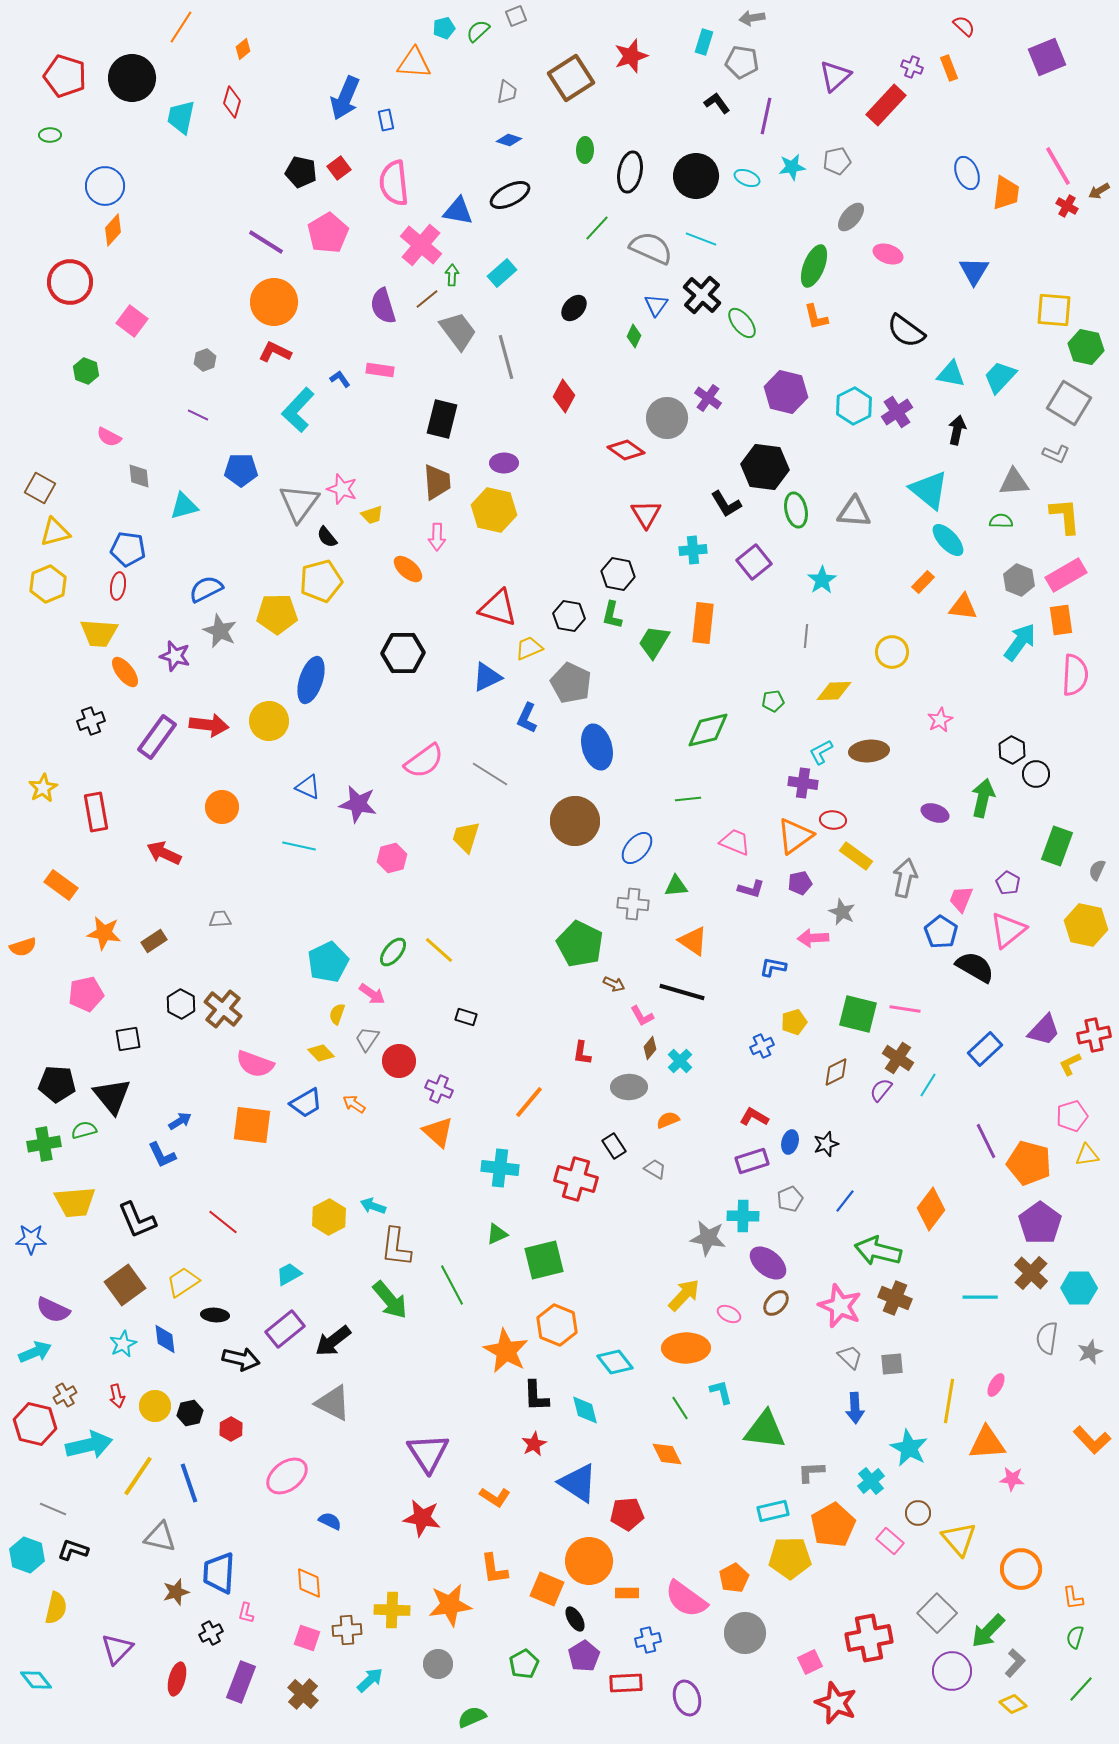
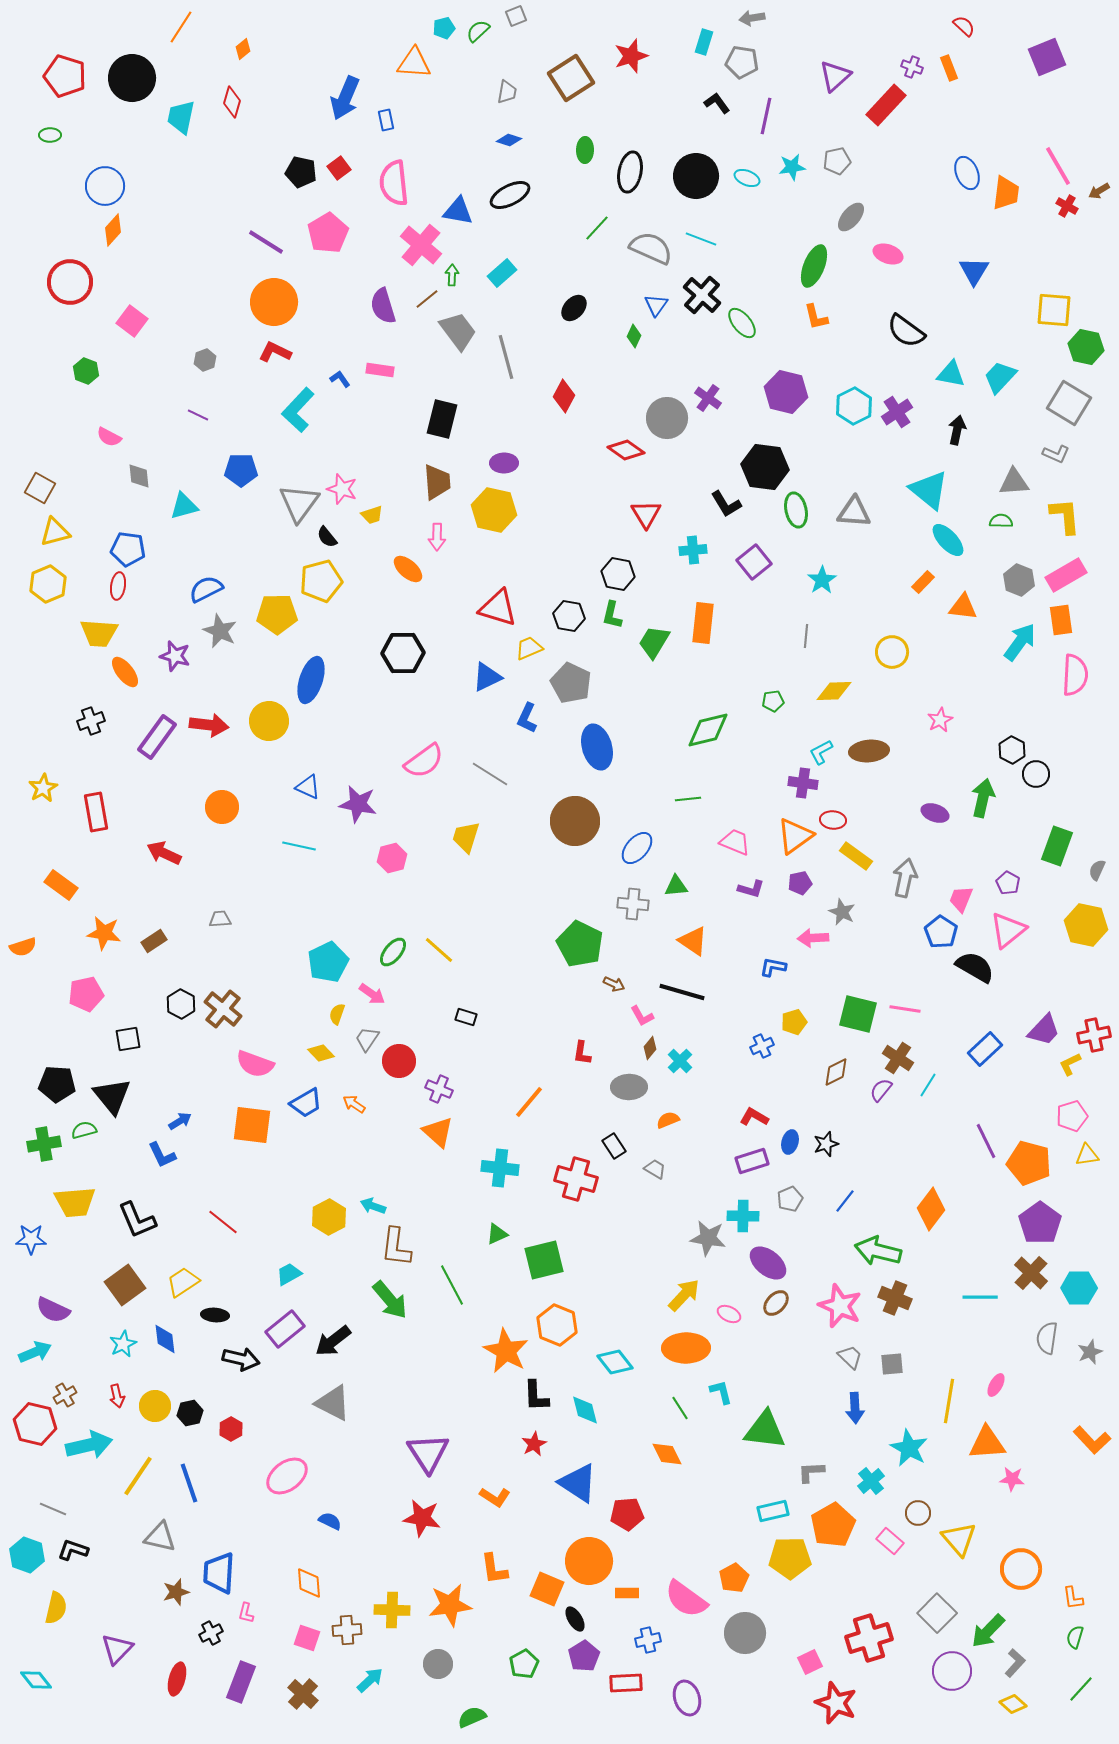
red cross at (869, 1638): rotated 6 degrees counterclockwise
